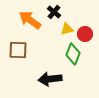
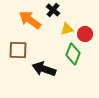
black cross: moved 1 px left, 2 px up
black arrow: moved 6 px left, 10 px up; rotated 25 degrees clockwise
